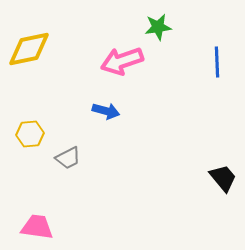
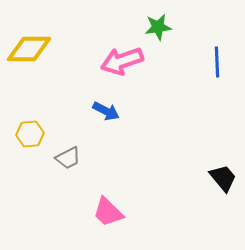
yellow diamond: rotated 12 degrees clockwise
blue arrow: rotated 12 degrees clockwise
pink trapezoid: moved 71 px right, 15 px up; rotated 144 degrees counterclockwise
